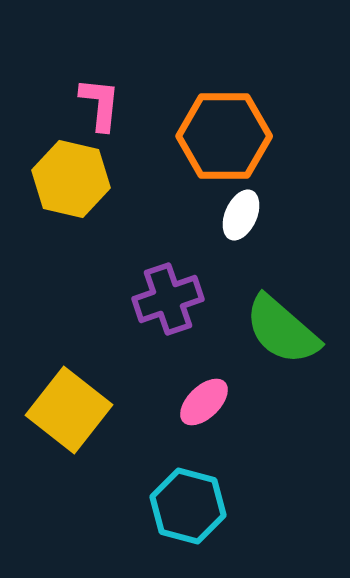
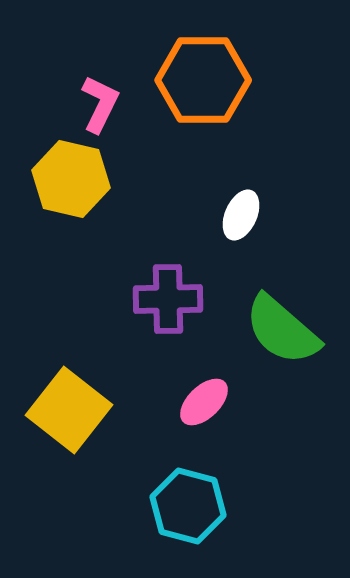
pink L-shape: rotated 20 degrees clockwise
orange hexagon: moved 21 px left, 56 px up
purple cross: rotated 18 degrees clockwise
